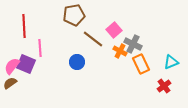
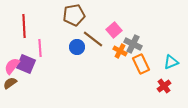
blue circle: moved 15 px up
